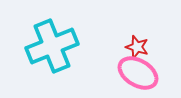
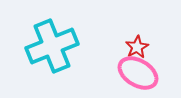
red star: rotated 25 degrees clockwise
